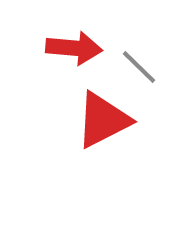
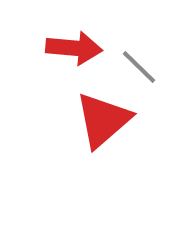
red triangle: rotated 14 degrees counterclockwise
